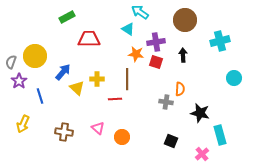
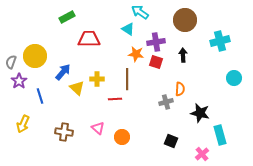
gray cross: rotated 24 degrees counterclockwise
